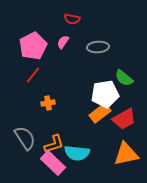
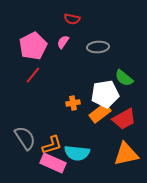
orange cross: moved 25 px right
orange L-shape: moved 2 px left, 1 px down
pink rectangle: rotated 20 degrees counterclockwise
